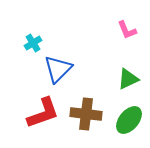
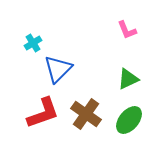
brown cross: rotated 28 degrees clockwise
